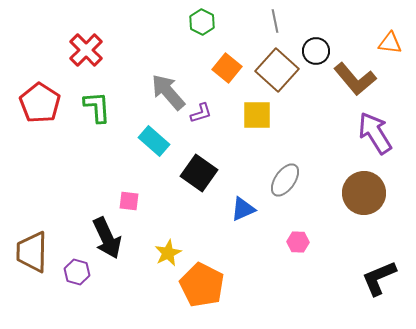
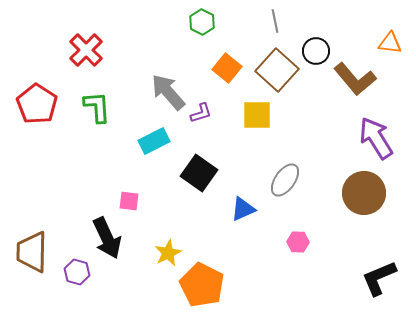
red pentagon: moved 3 px left, 1 px down
purple arrow: moved 1 px right, 5 px down
cyan rectangle: rotated 68 degrees counterclockwise
